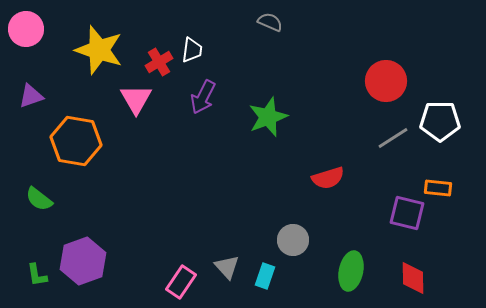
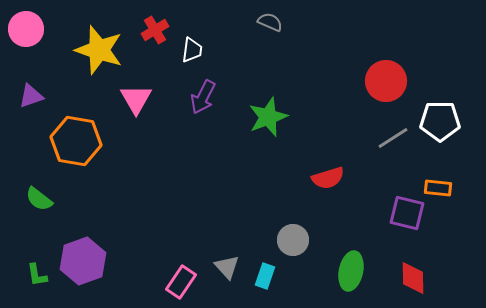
red cross: moved 4 px left, 32 px up
